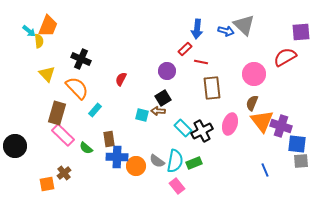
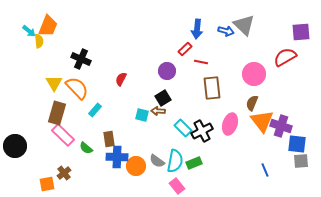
yellow triangle at (47, 74): moved 7 px right, 9 px down; rotated 12 degrees clockwise
